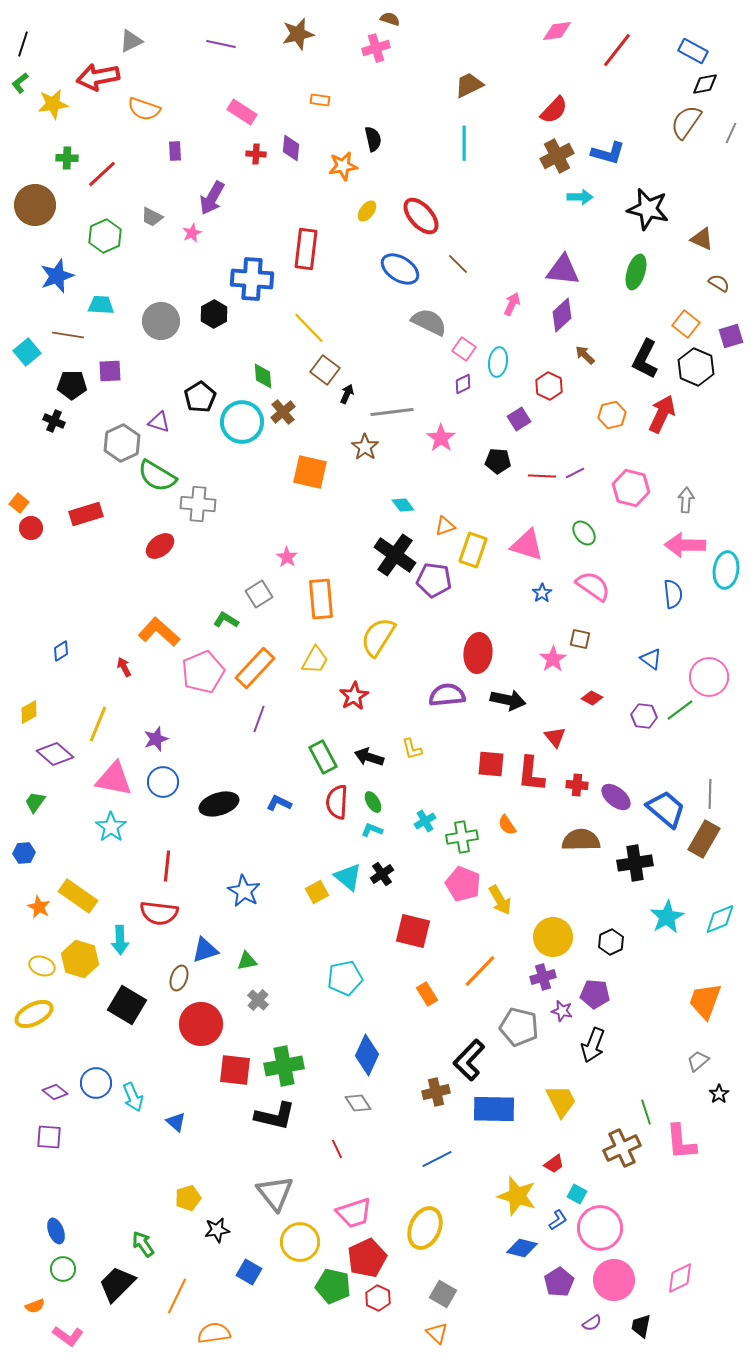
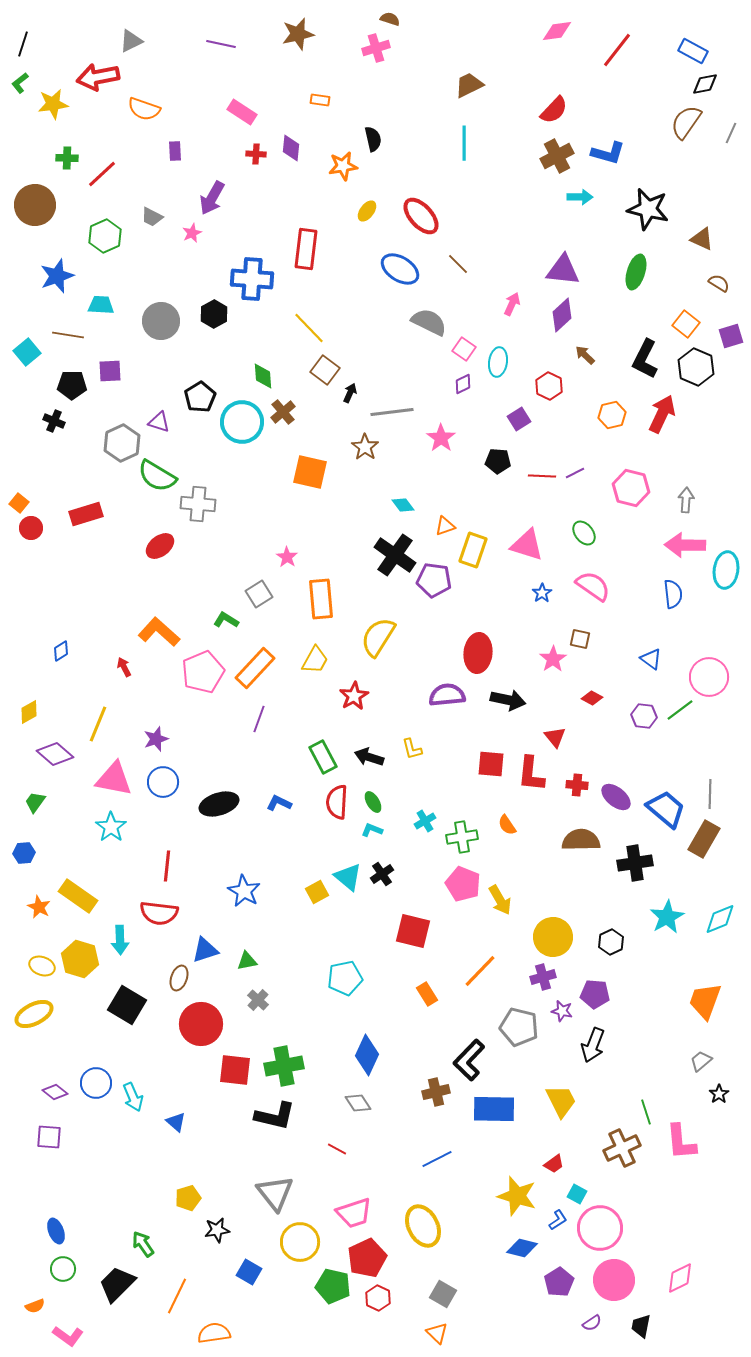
black arrow at (347, 394): moved 3 px right, 1 px up
gray trapezoid at (698, 1061): moved 3 px right
red line at (337, 1149): rotated 36 degrees counterclockwise
yellow ellipse at (425, 1228): moved 2 px left, 2 px up; rotated 51 degrees counterclockwise
